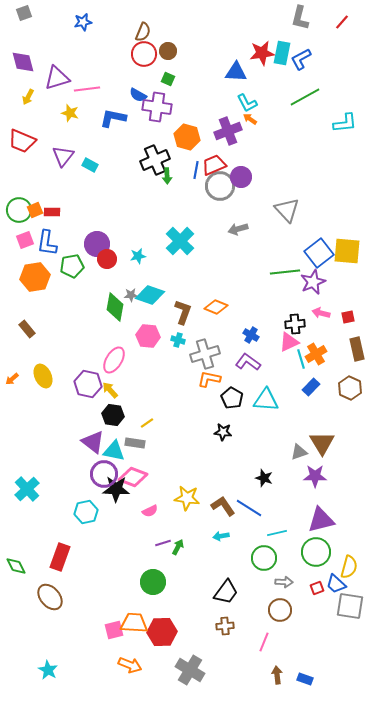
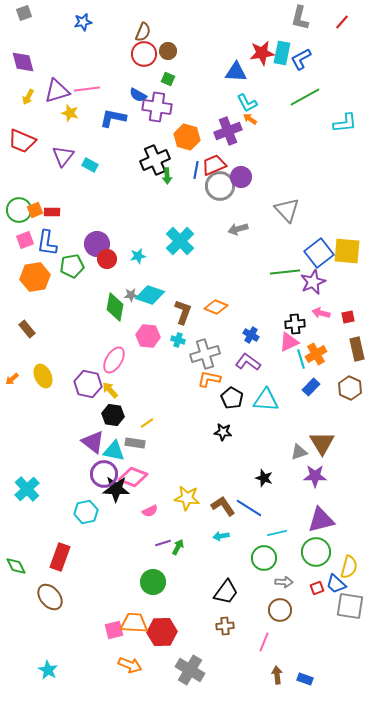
purple triangle at (57, 78): moved 13 px down
